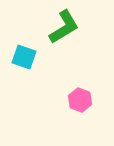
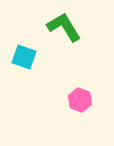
green L-shape: rotated 90 degrees counterclockwise
